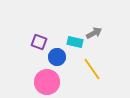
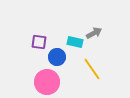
purple square: rotated 14 degrees counterclockwise
